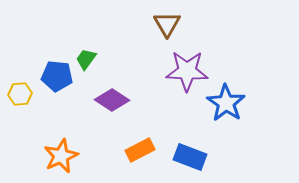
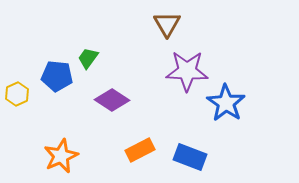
green trapezoid: moved 2 px right, 1 px up
yellow hexagon: moved 3 px left; rotated 20 degrees counterclockwise
